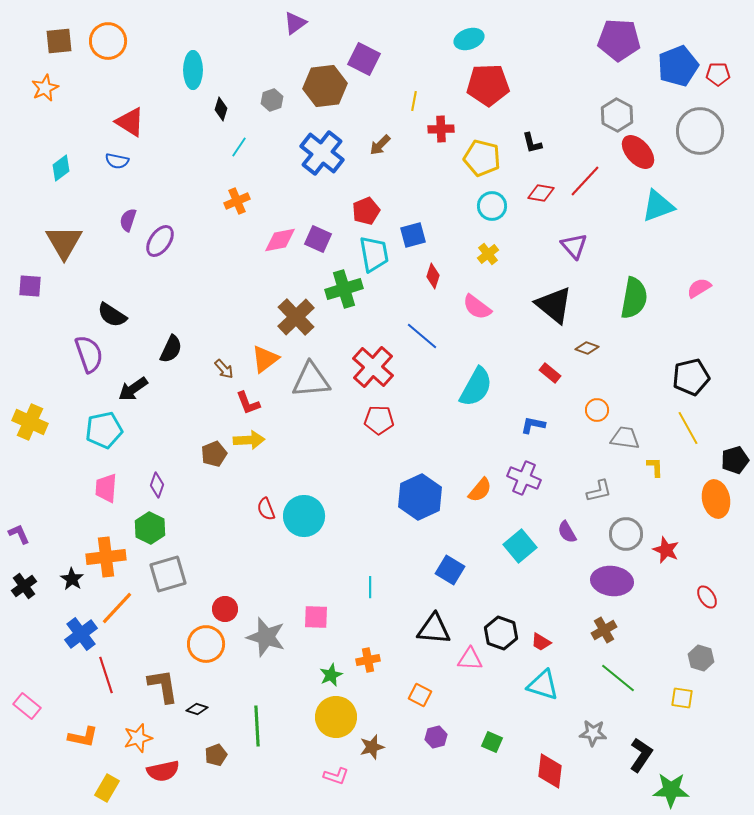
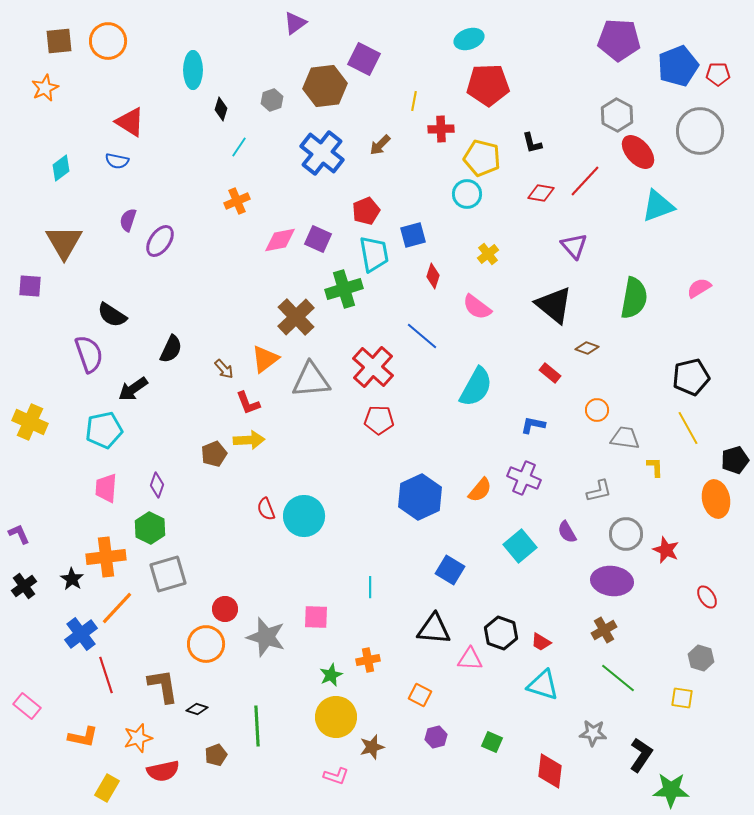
cyan circle at (492, 206): moved 25 px left, 12 px up
